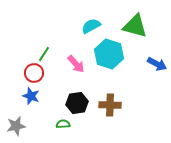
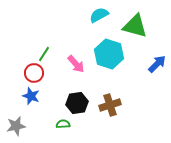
cyan semicircle: moved 8 px right, 11 px up
blue arrow: rotated 72 degrees counterclockwise
brown cross: rotated 20 degrees counterclockwise
